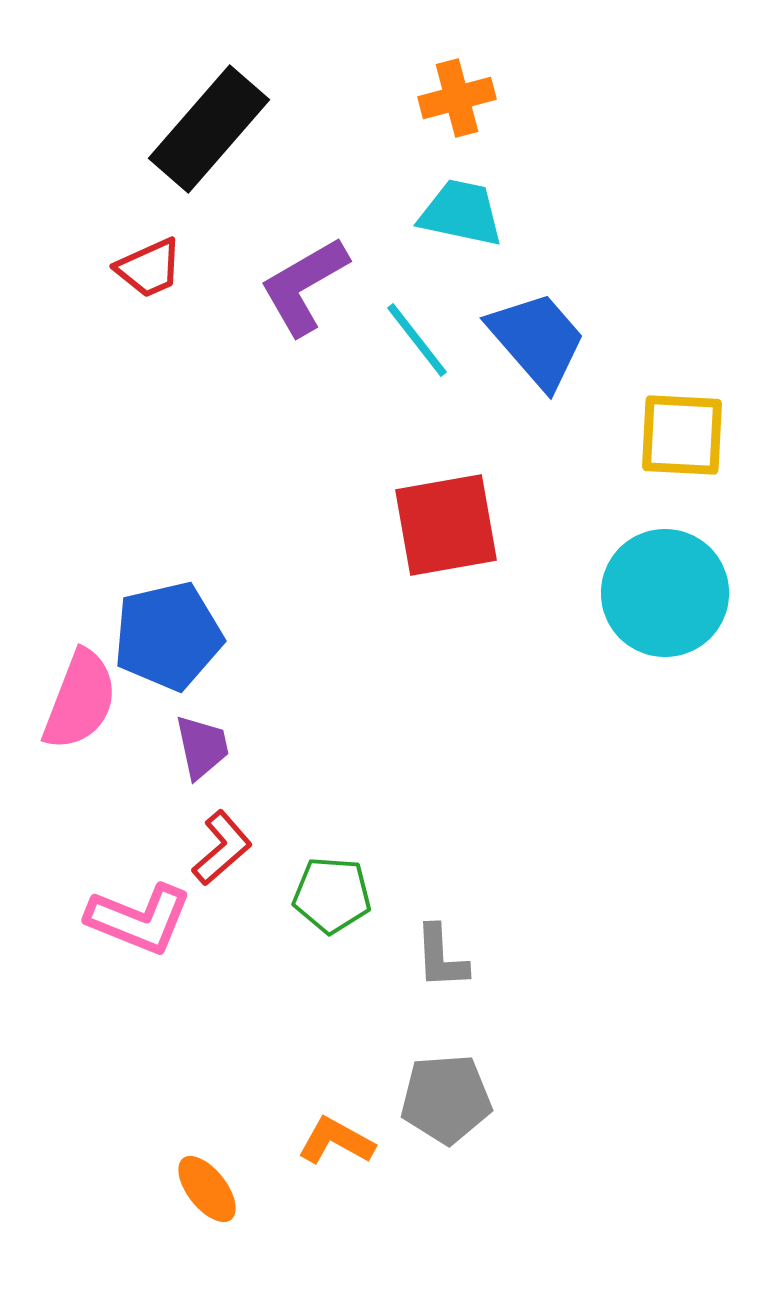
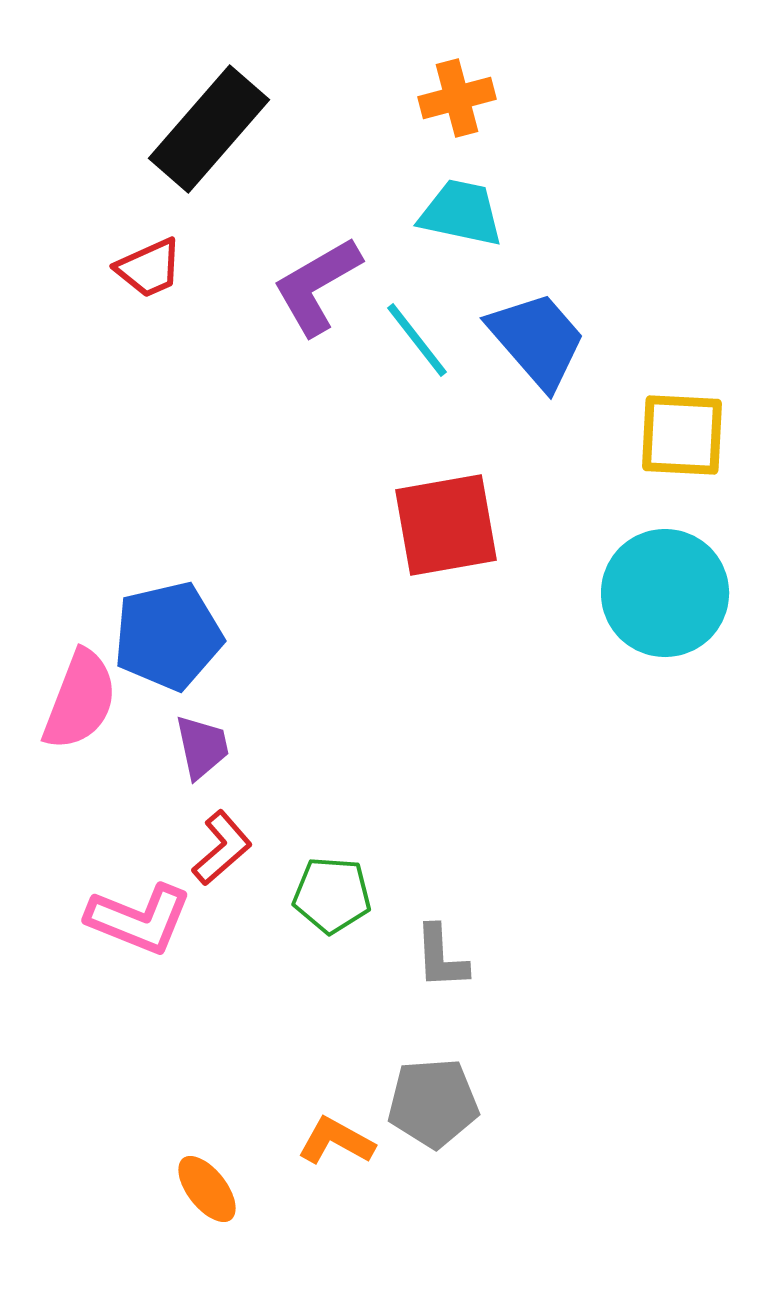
purple L-shape: moved 13 px right
gray pentagon: moved 13 px left, 4 px down
